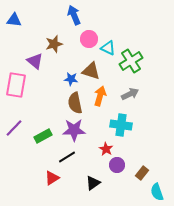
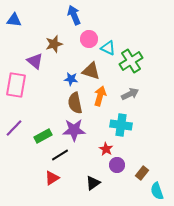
black line: moved 7 px left, 2 px up
cyan semicircle: moved 1 px up
